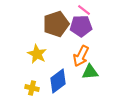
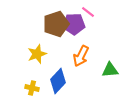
pink line: moved 4 px right, 2 px down
purple pentagon: moved 7 px left, 2 px up
yellow star: rotated 24 degrees clockwise
green triangle: moved 20 px right, 2 px up
blue diamond: rotated 10 degrees counterclockwise
